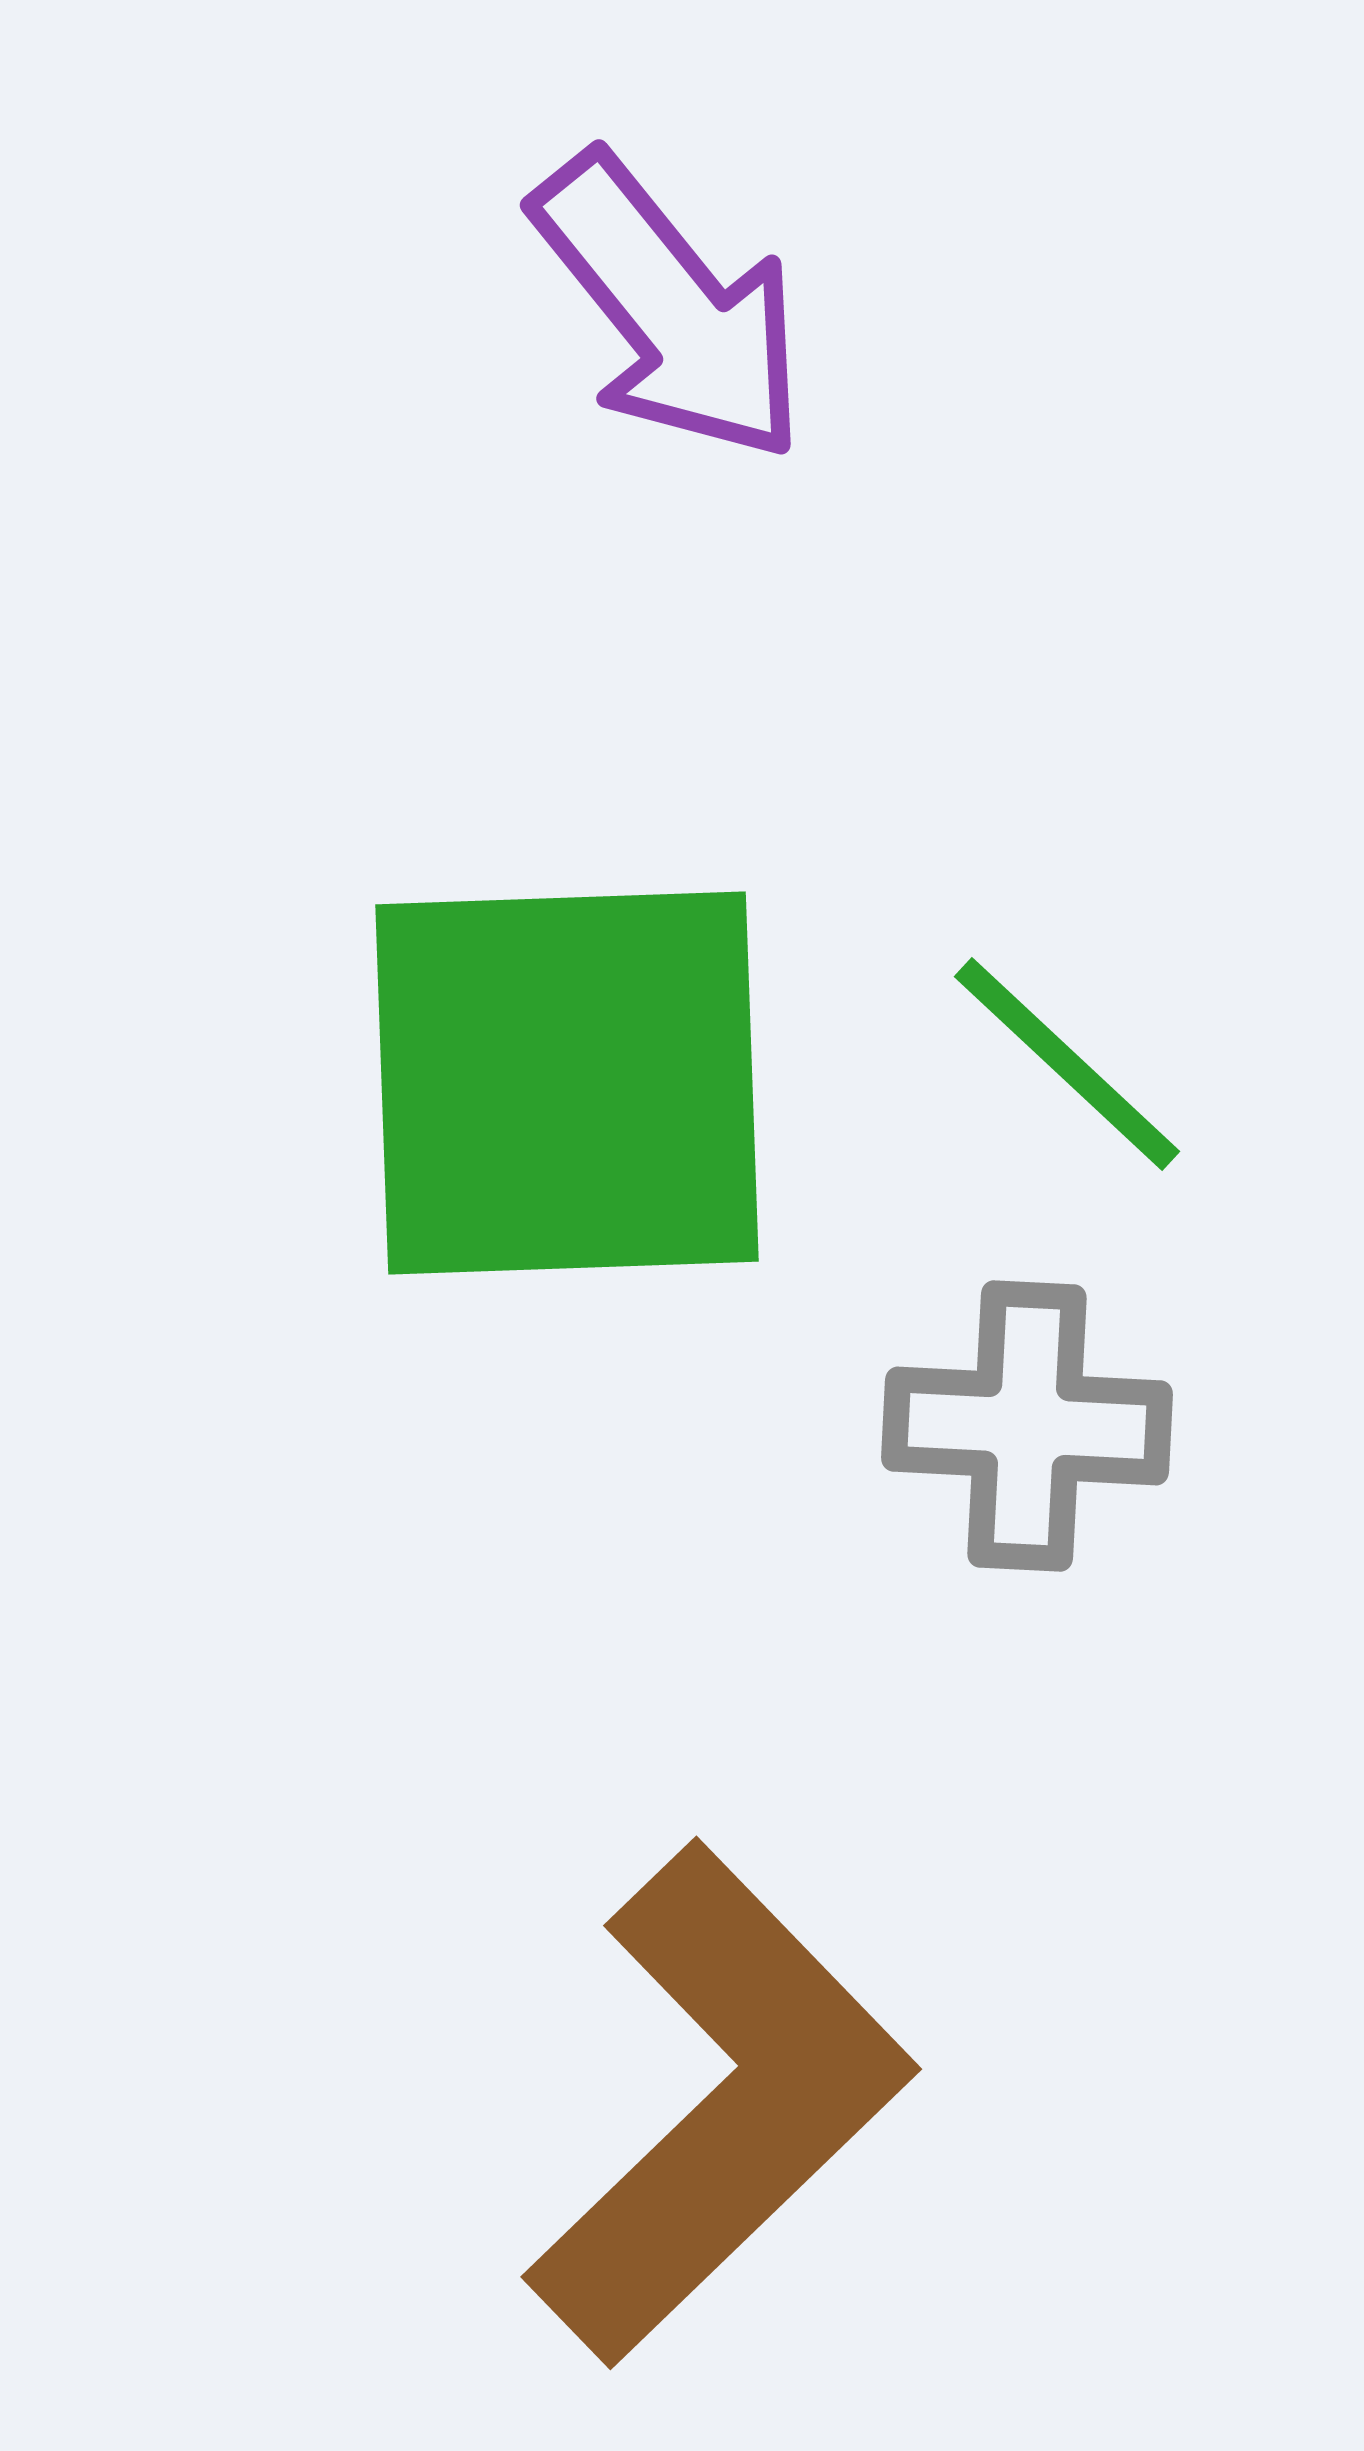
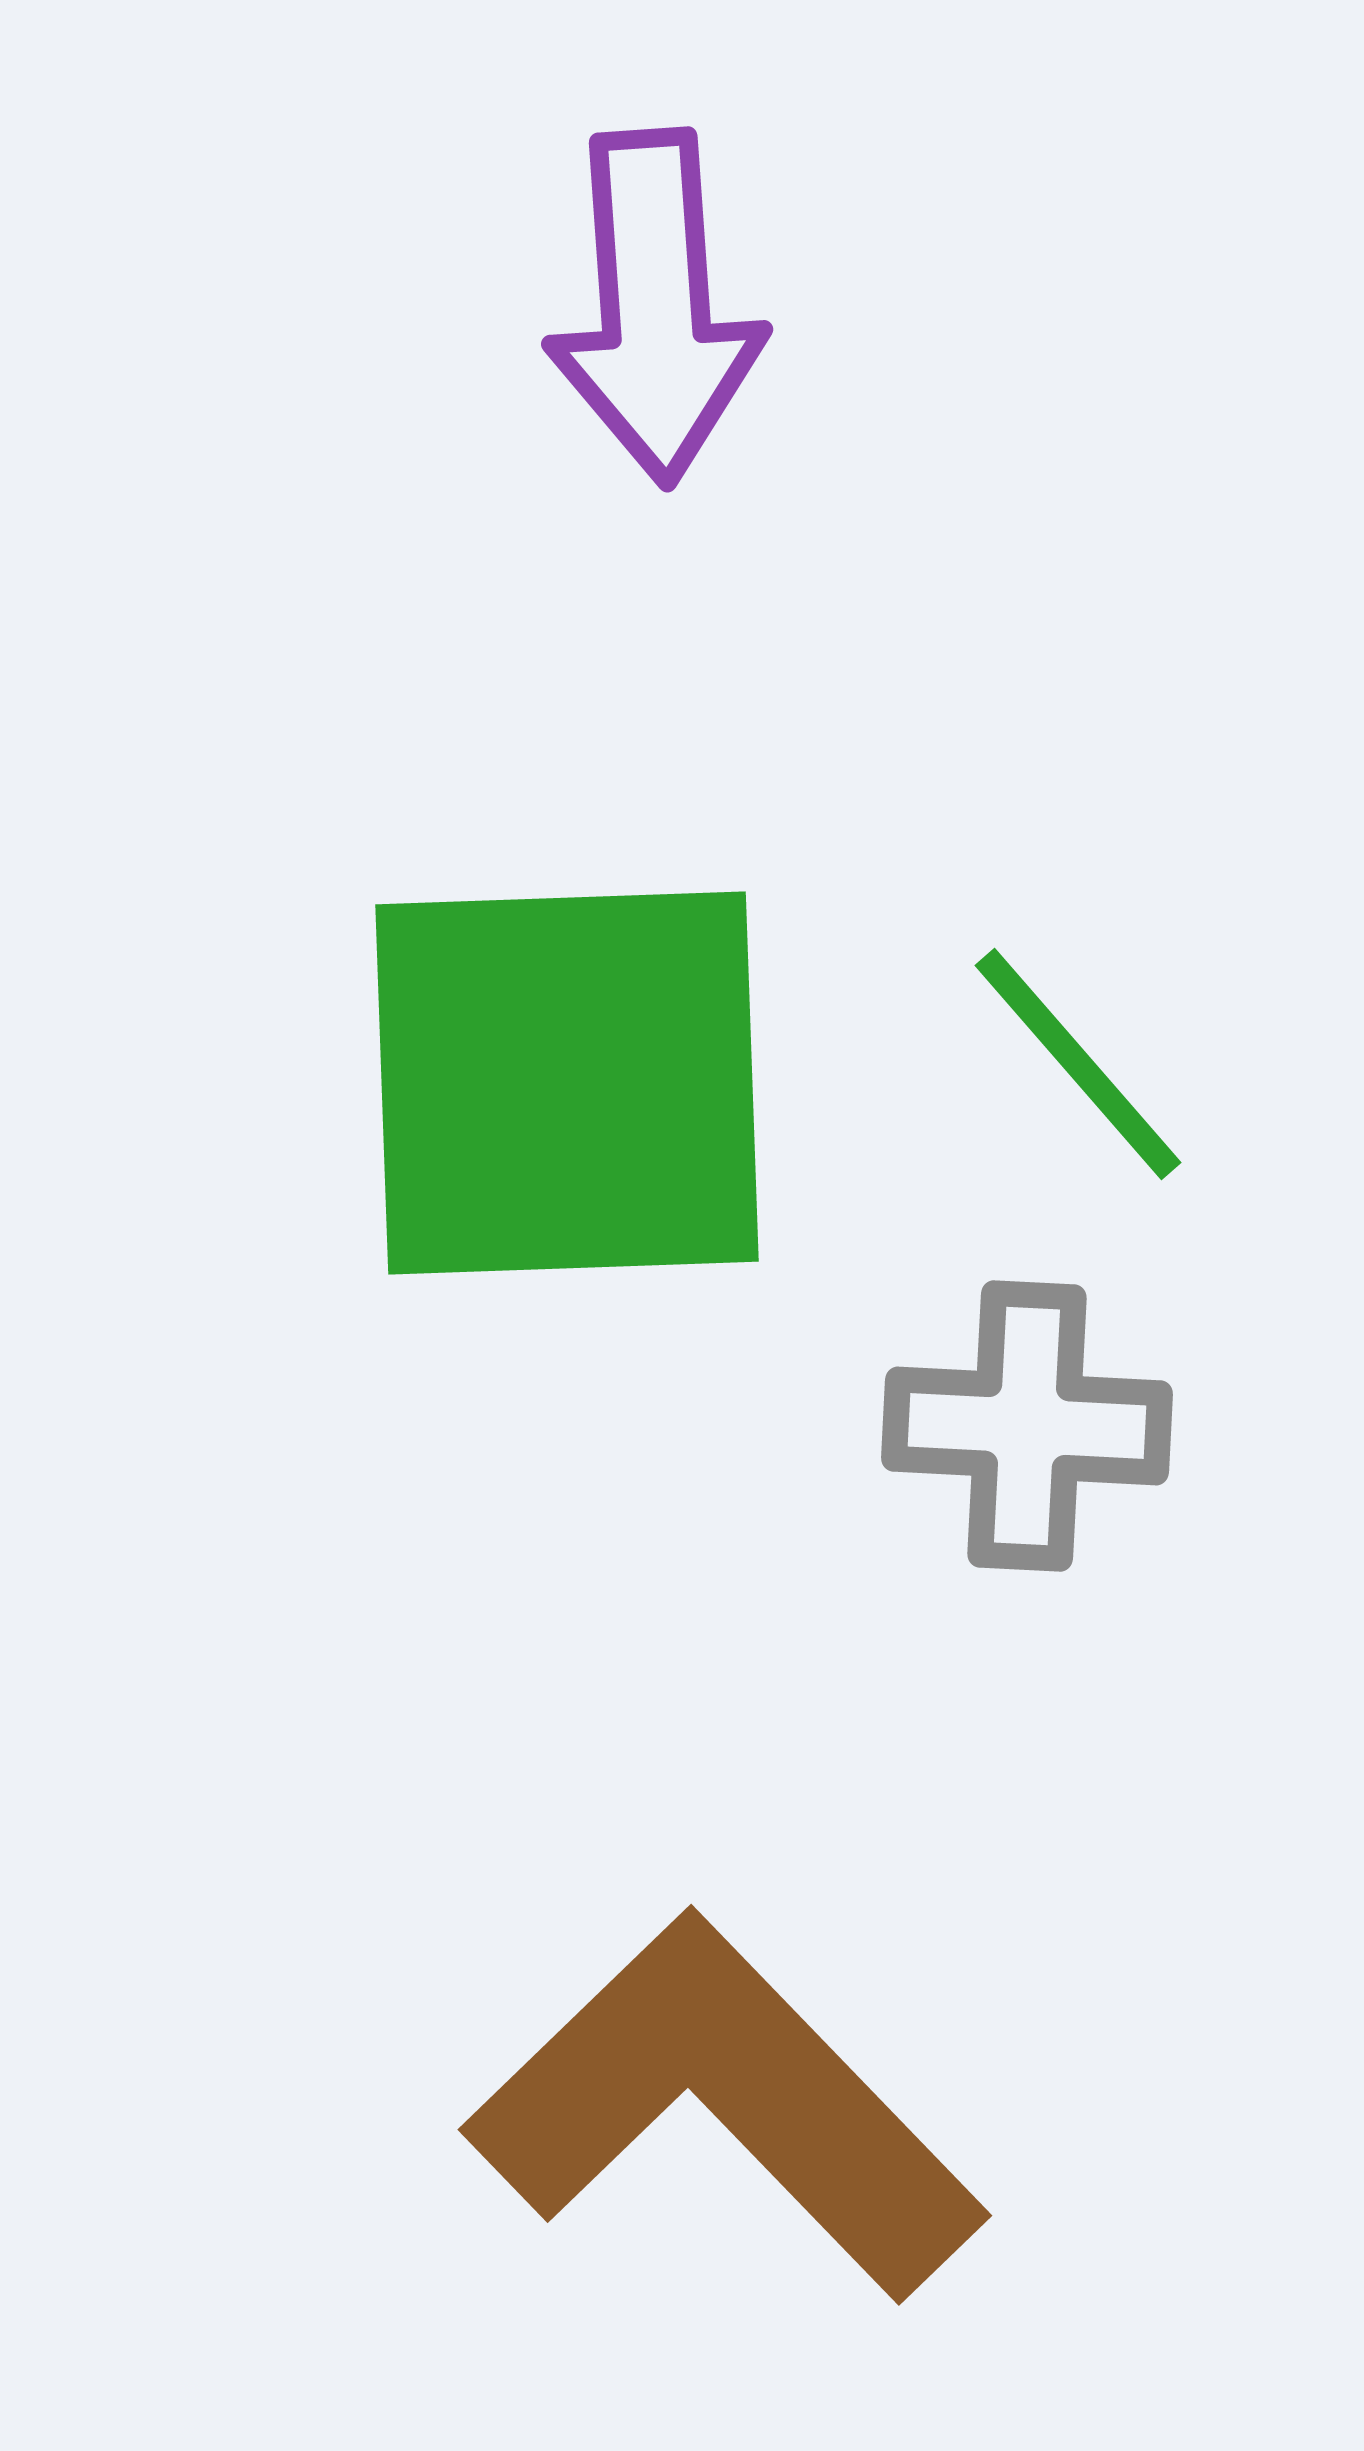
purple arrow: moved 15 px left, 1 px up; rotated 35 degrees clockwise
green line: moved 11 px right; rotated 6 degrees clockwise
brown L-shape: moved 6 px right, 2 px down; rotated 90 degrees counterclockwise
